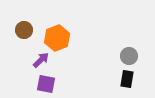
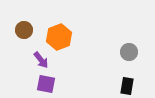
orange hexagon: moved 2 px right, 1 px up
gray circle: moved 4 px up
purple arrow: rotated 96 degrees clockwise
black rectangle: moved 7 px down
